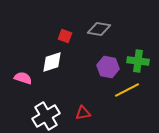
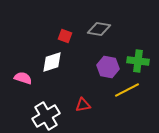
red triangle: moved 8 px up
